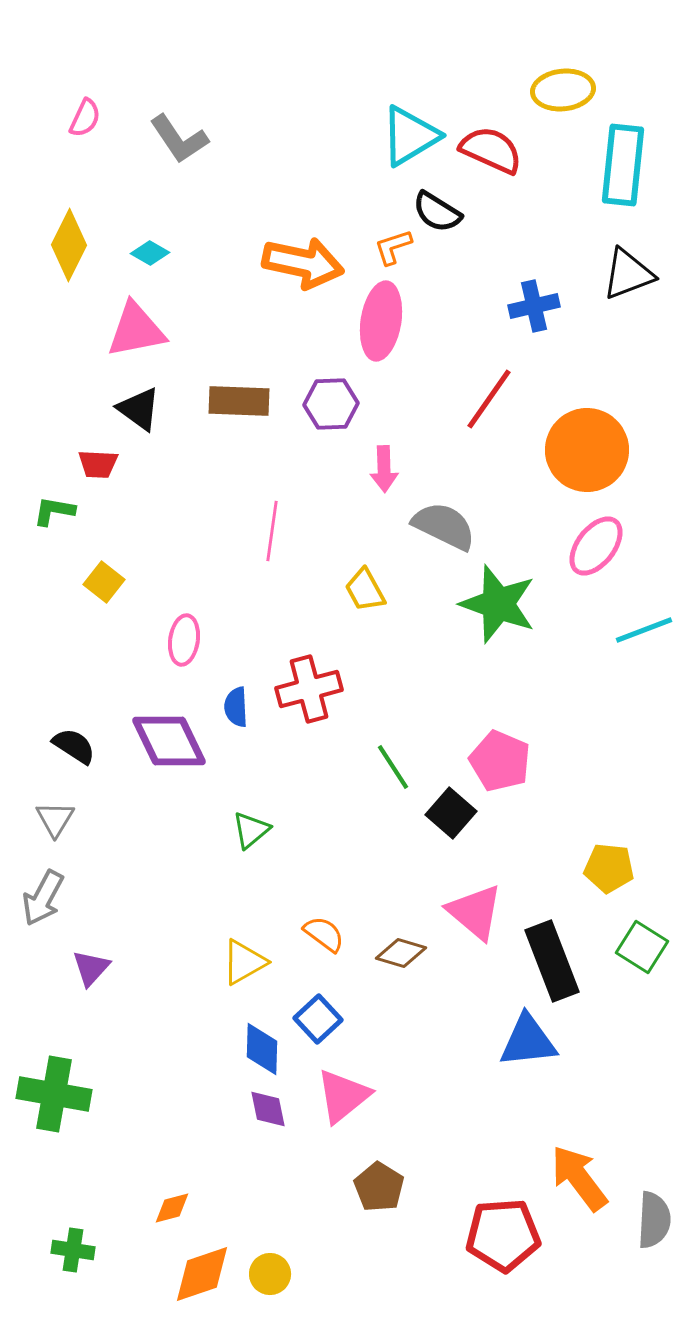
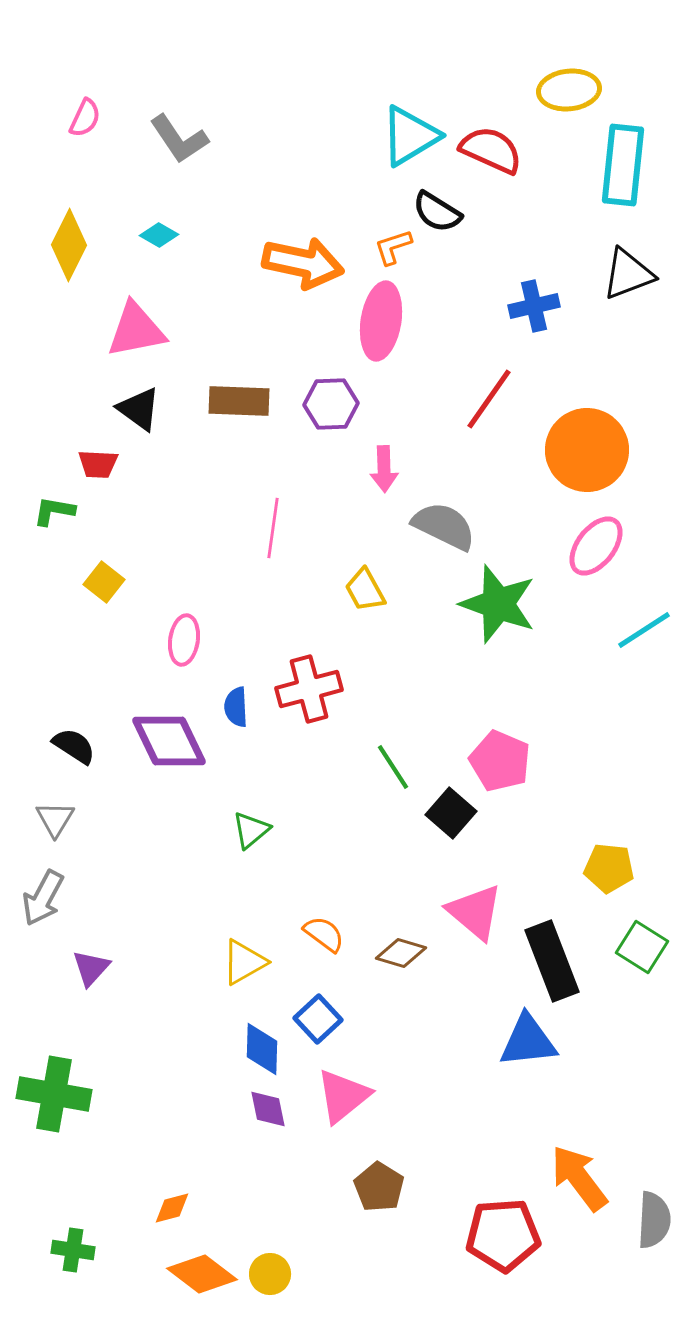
yellow ellipse at (563, 90): moved 6 px right
cyan diamond at (150, 253): moved 9 px right, 18 px up
pink line at (272, 531): moved 1 px right, 3 px up
cyan line at (644, 630): rotated 12 degrees counterclockwise
orange diamond at (202, 1274): rotated 56 degrees clockwise
